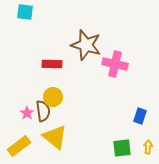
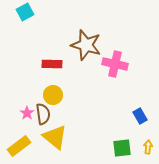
cyan square: rotated 36 degrees counterclockwise
yellow circle: moved 2 px up
brown semicircle: moved 3 px down
blue rectangle: rotated 49 degrees counterclockwise
